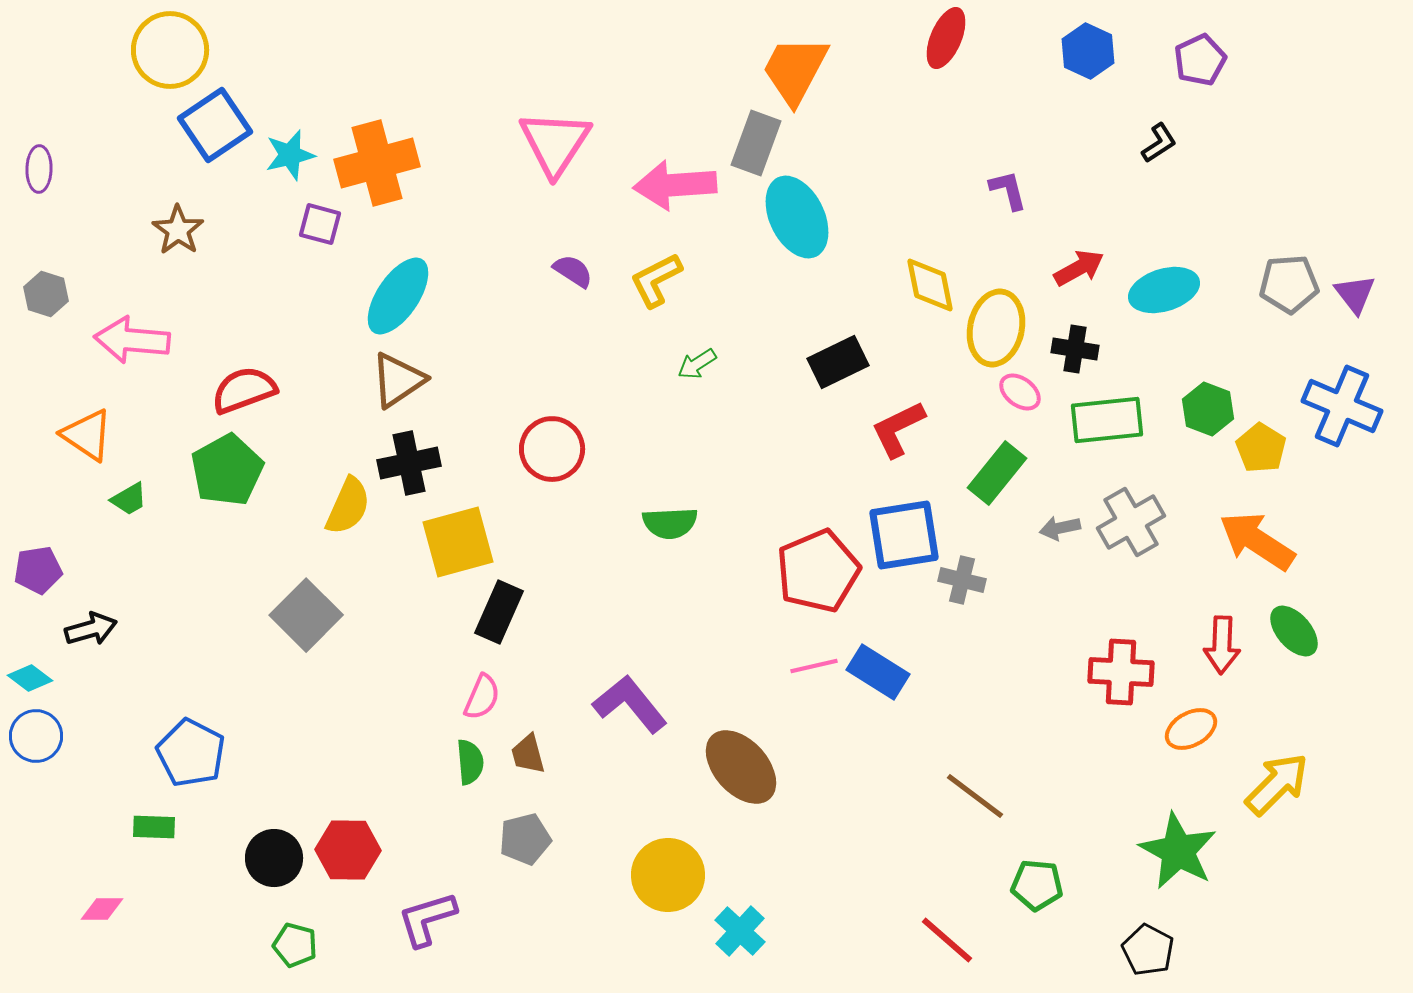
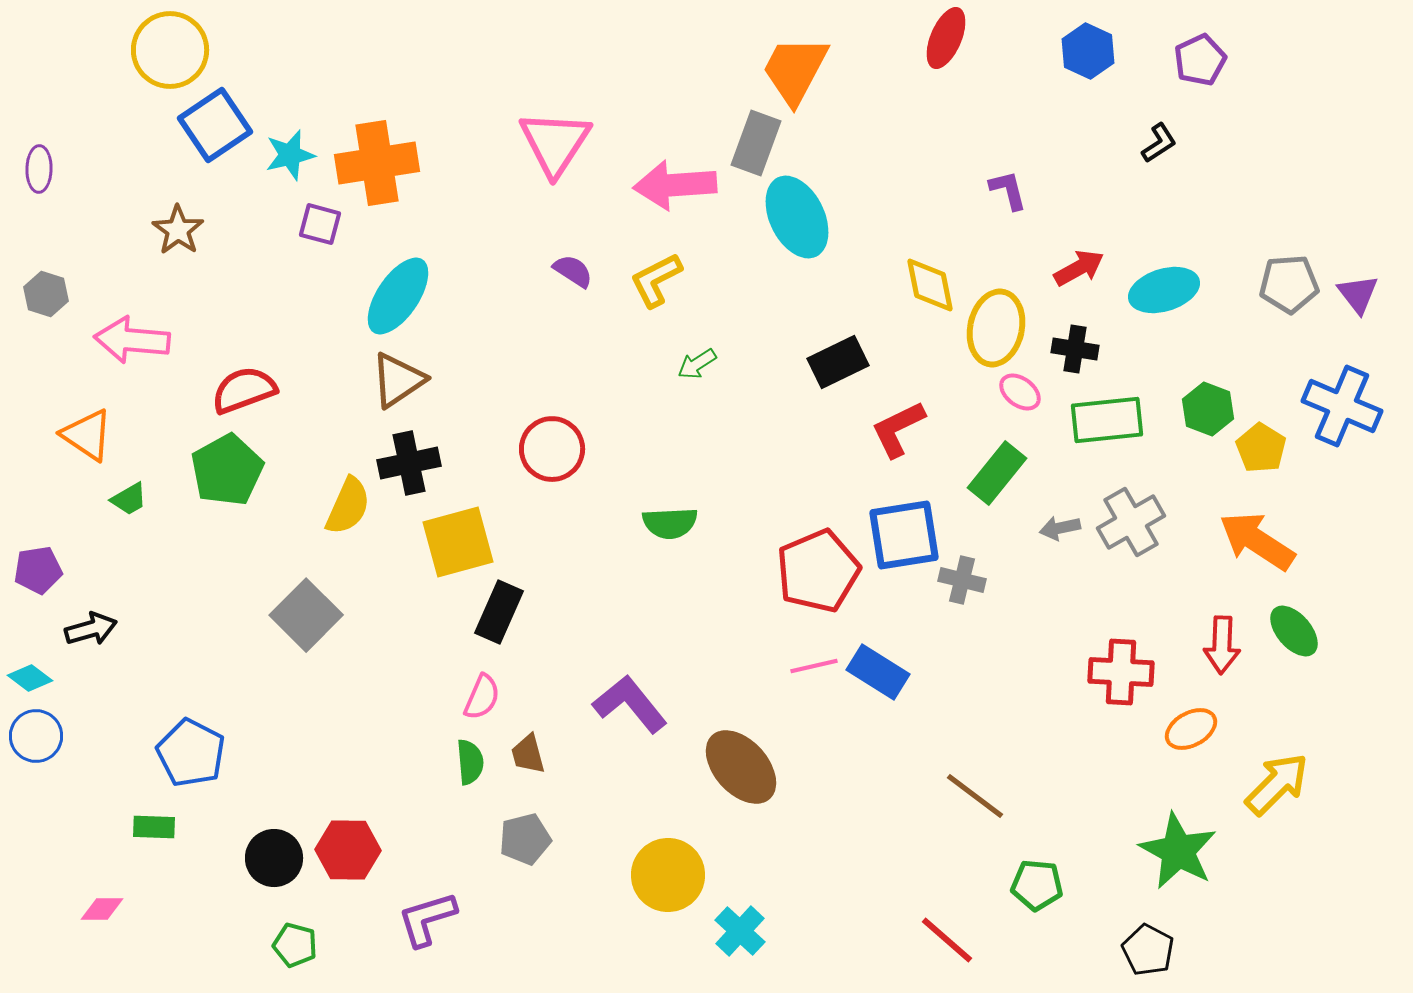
orange cross at (377, 163): rotated 6 degrees clockwise
purple triangle at (1355, 294): moved 3 px right
